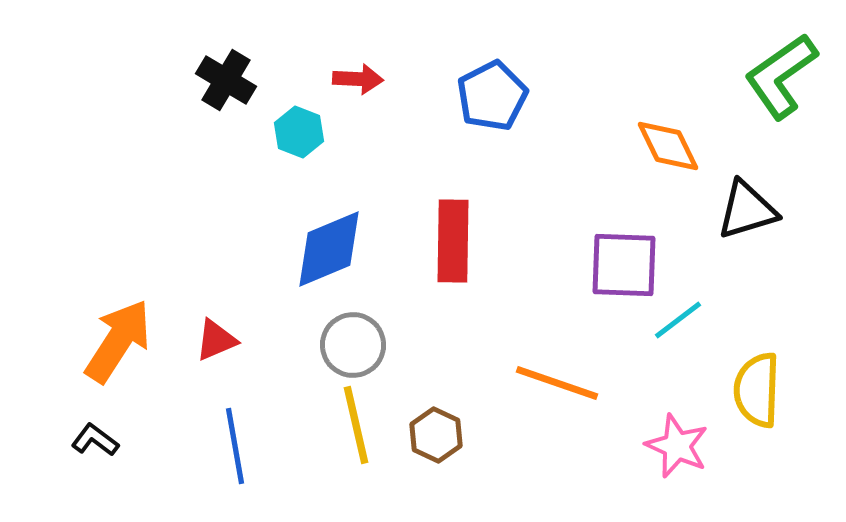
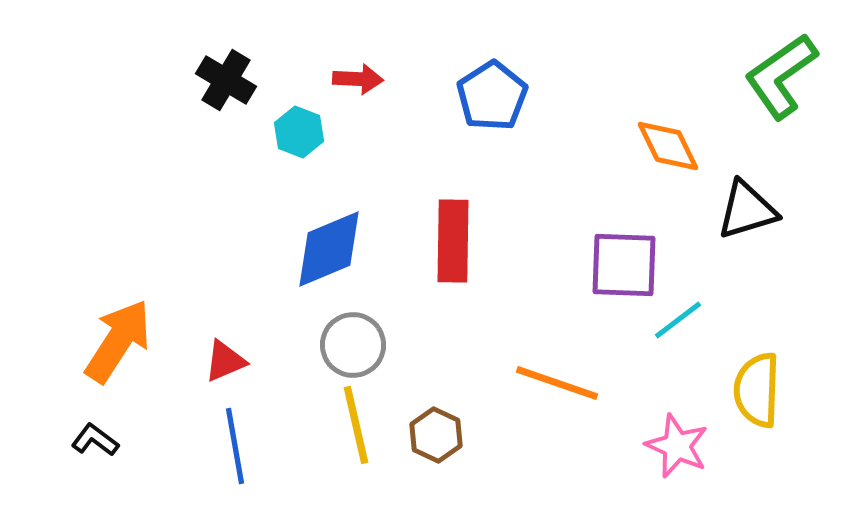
blue pentagon: rotated 6 degrees counterclockwise
red triangle: moved 9 px right, 21 px down
